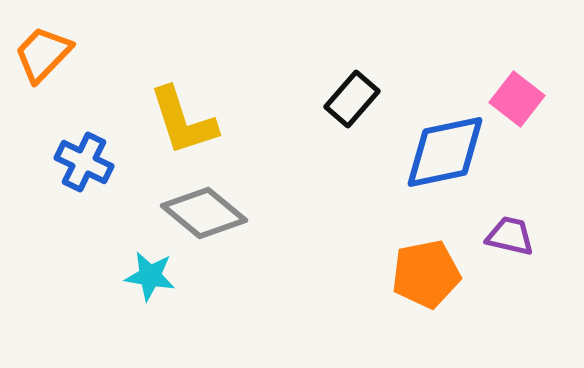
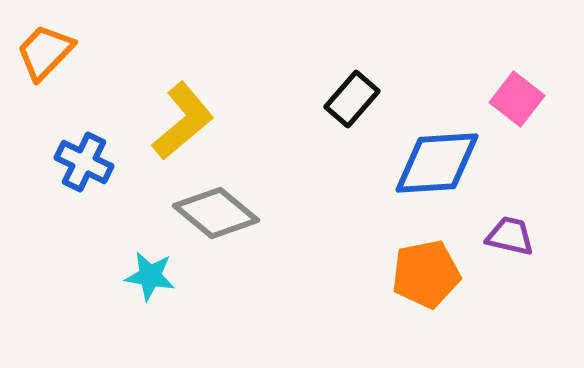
orange trapezoid: moved 2 px right, 2 px up
yellow L-shape: rotated 112 degrees counterclockwise
blue diamond: moved 8 px left, 11 px down; rotated 8 degrees clockwise
gray diamond: moved 12 px right
